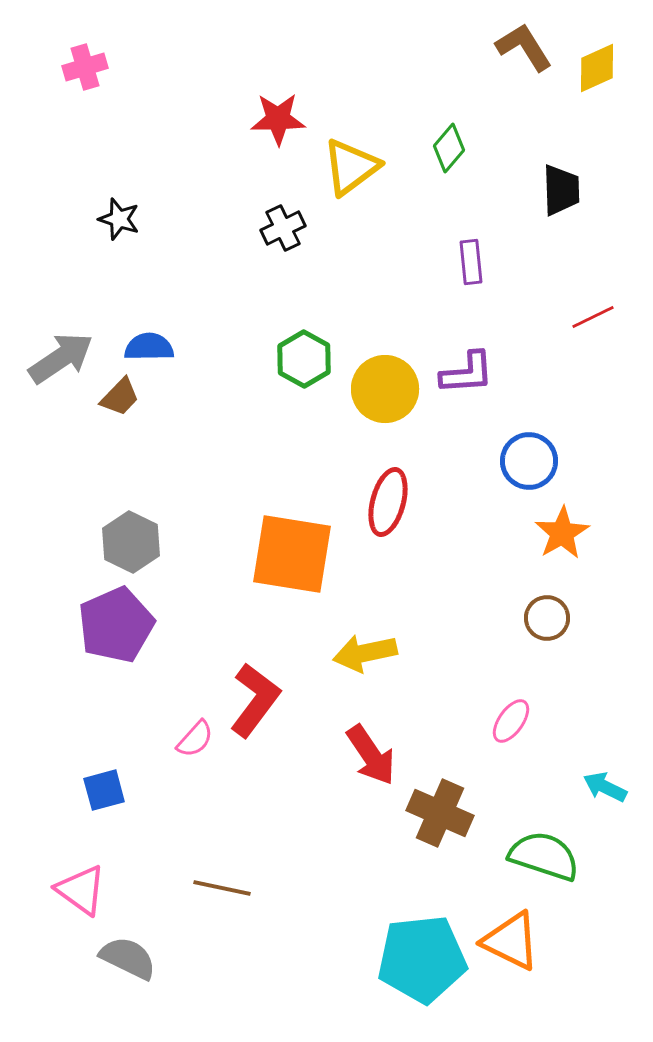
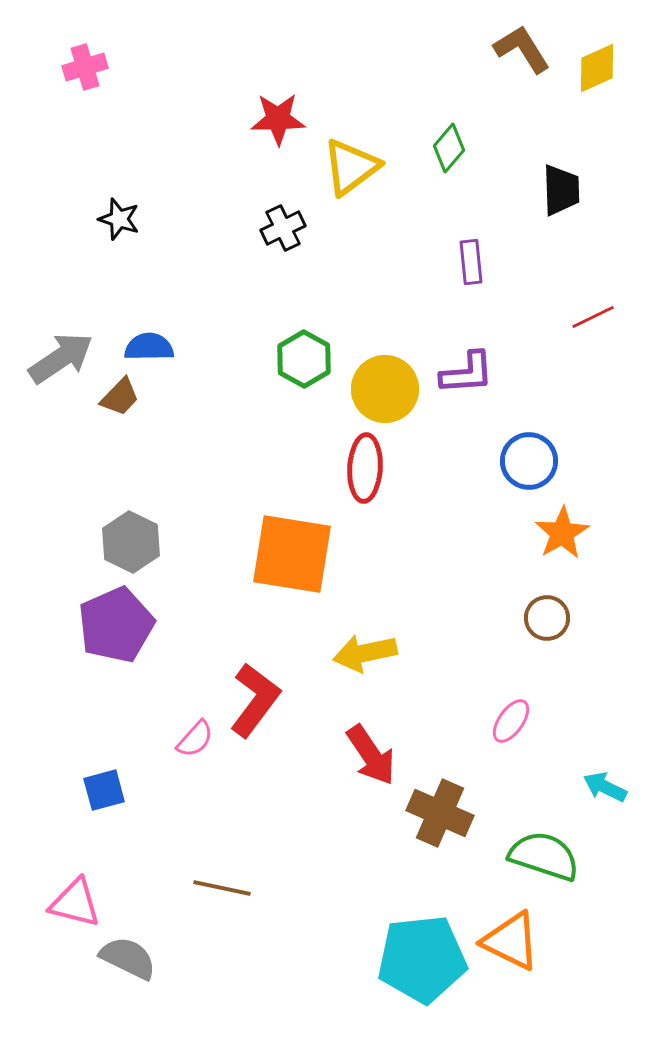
brown L-shape: moved 2 px left, 2 px down
red ellipse: moved 23 px left, 34 px up; rotated 12 degrees counterclockwise
pink triangle: moved 6 px left, 13 px down; rotated 22 degrees counterclockwise
